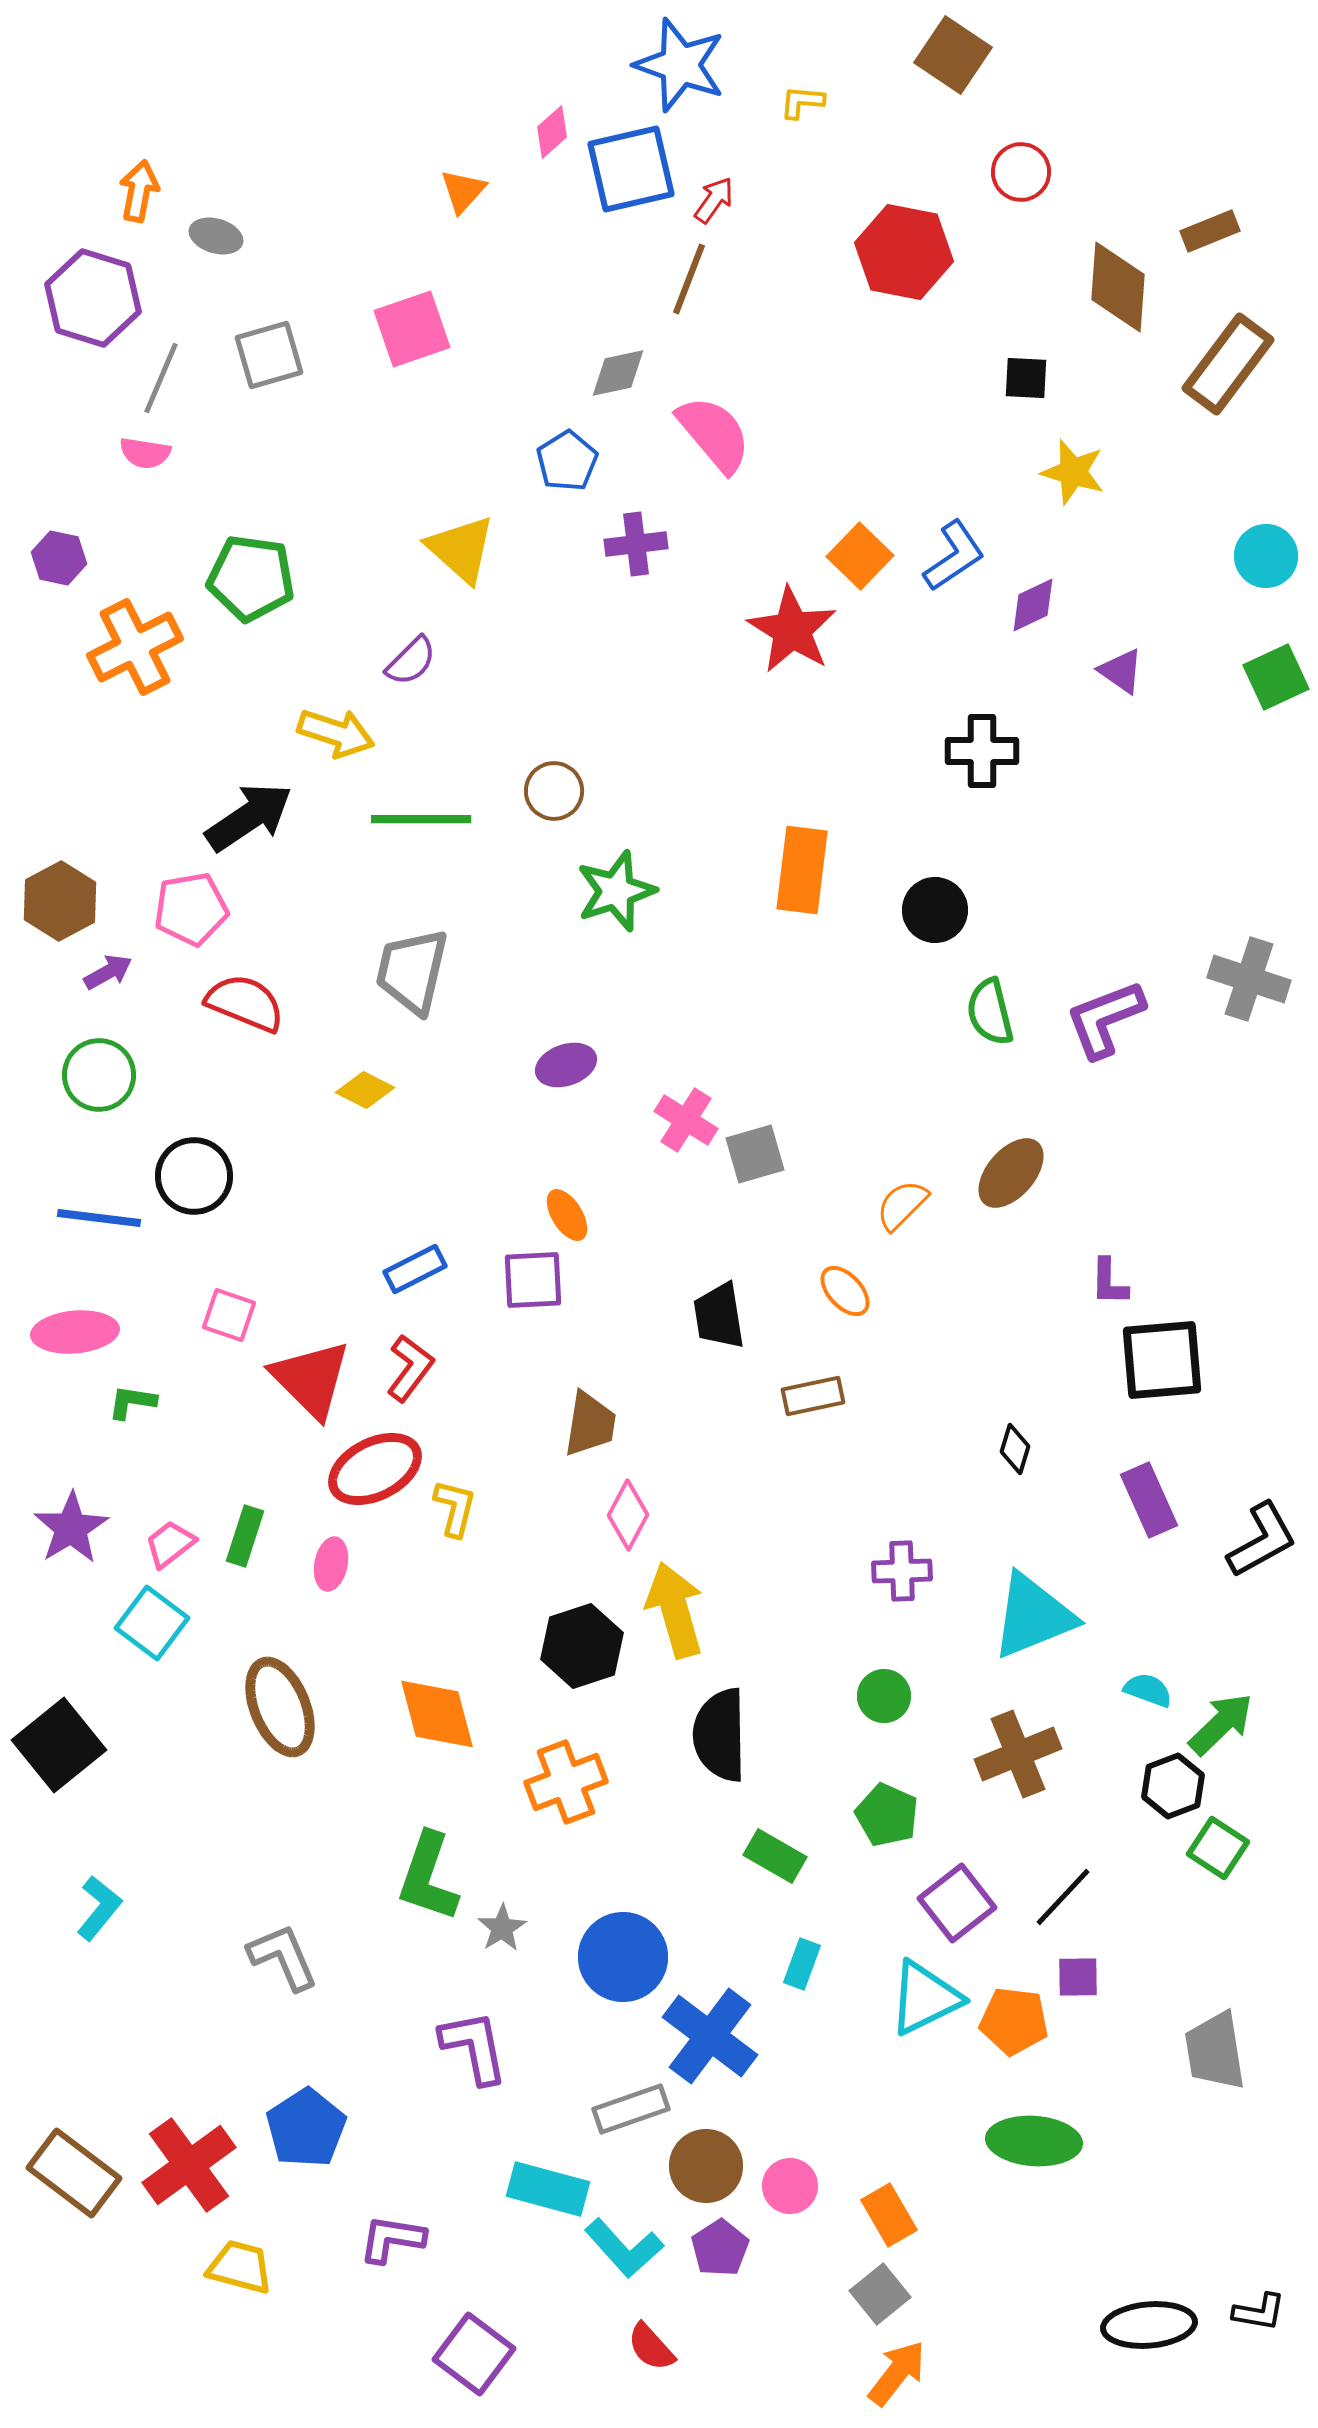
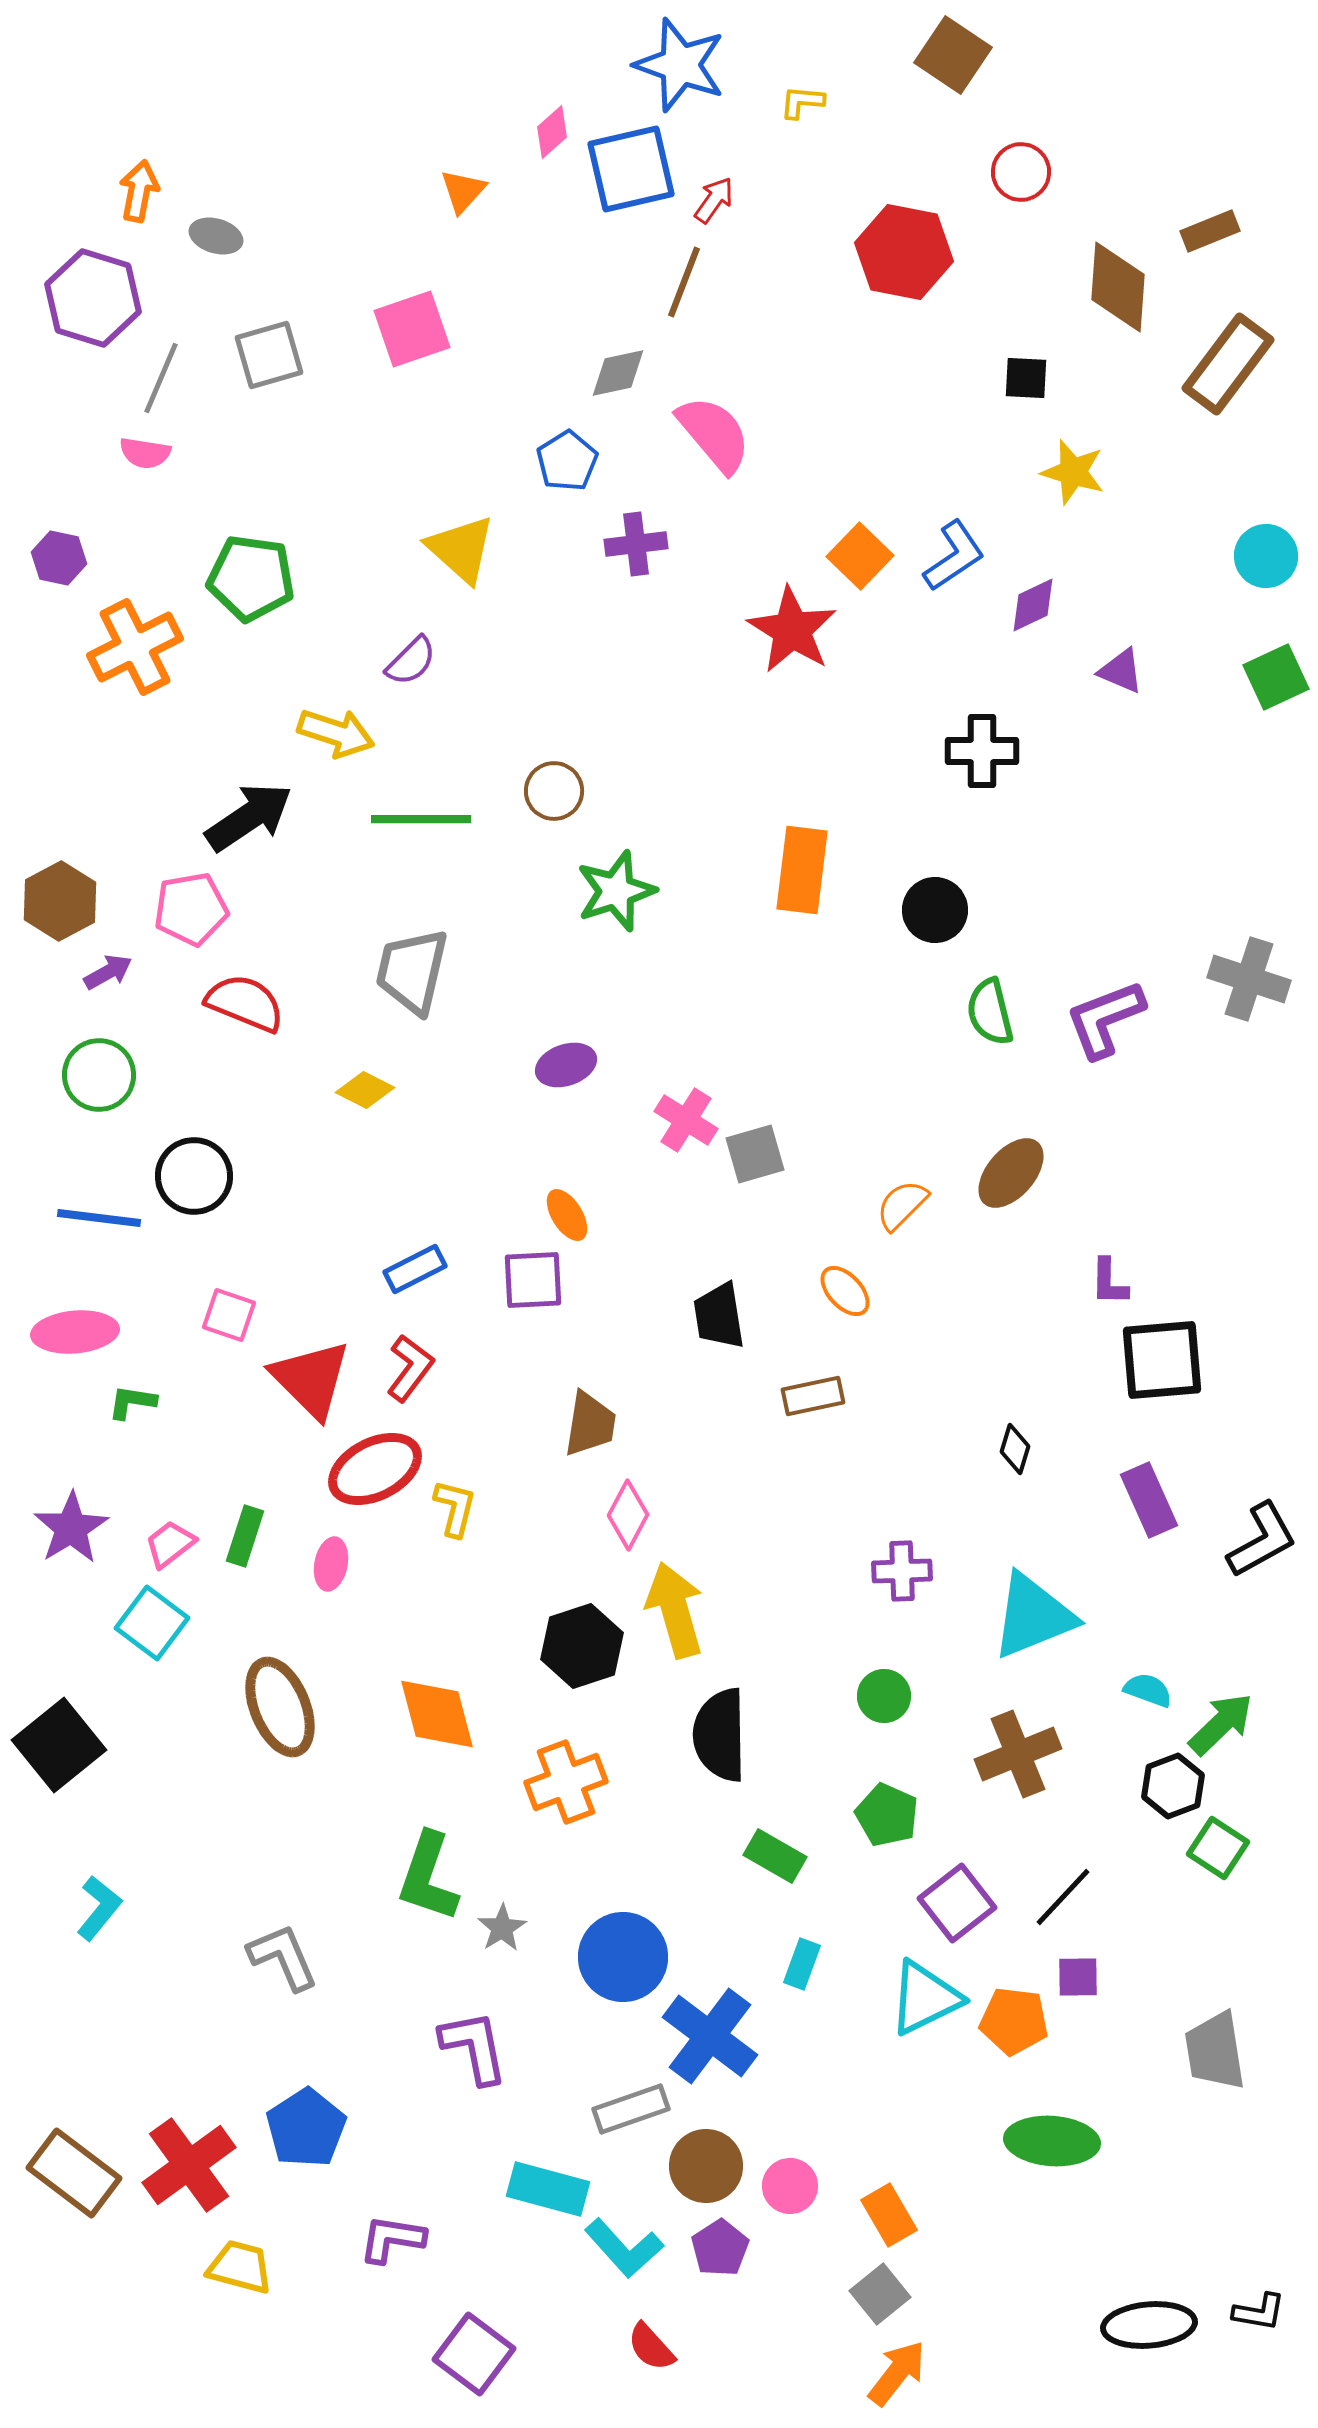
brown line at (689, 279): moved 5 px left, 3 px down
purple triangle at (1121, 671): rotated 12 degrees counterclockwise
green ellipse at (1034, 2141): moved 18 px right
